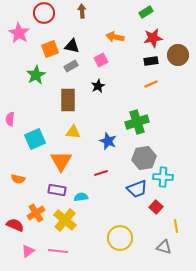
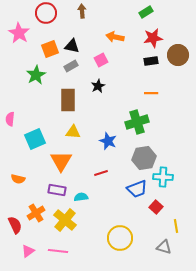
red circle: moved 2 px right
orange line: moved 9 px down; rotated 24 degrees clockwise
red semicircle: rotated 42 degrees clockwise
